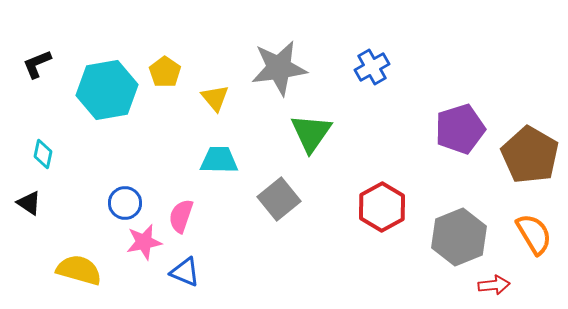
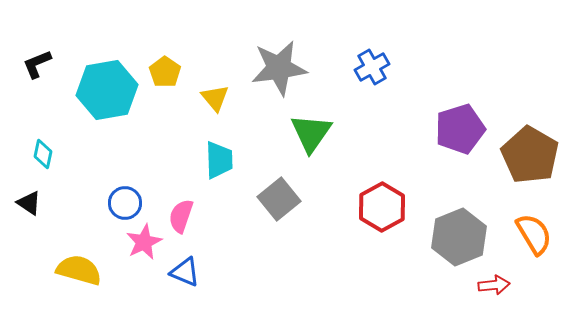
cyan trapezoid: rotated 87 degrees clockwise
pink star: rotated 15 degrees counterclockwise
